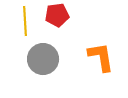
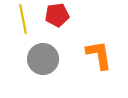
yellow line: moved 2 px left, 2 px up; rotated 8 degrees counterclockwise
orange L-shape: moved 2 px left, 2 px up
